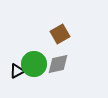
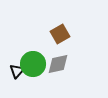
green circle: moved 1 px left
black triangle: rotated 21 degrees counterclockwise
